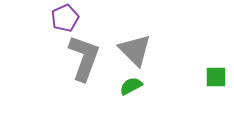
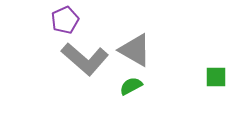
purple pentagon: moved 2 px down
gray triangle: rotated 15 degrees counterclockwise
gray L-shape: moved 1 px right, 1 px down; rotated 111 degrees clockwise
